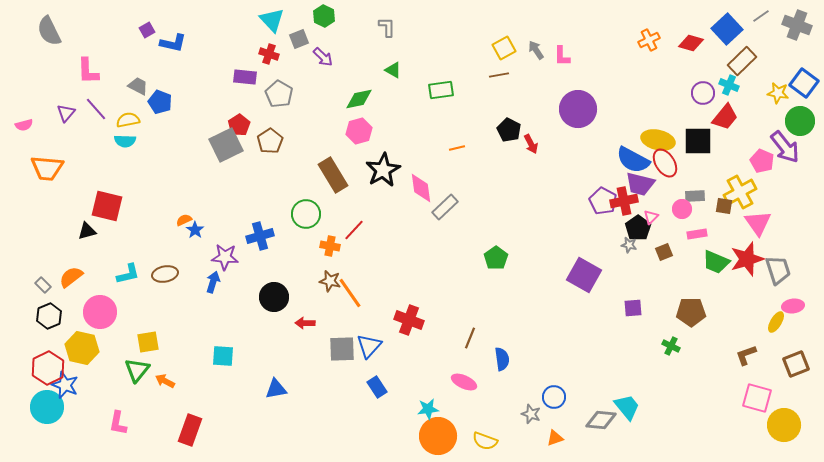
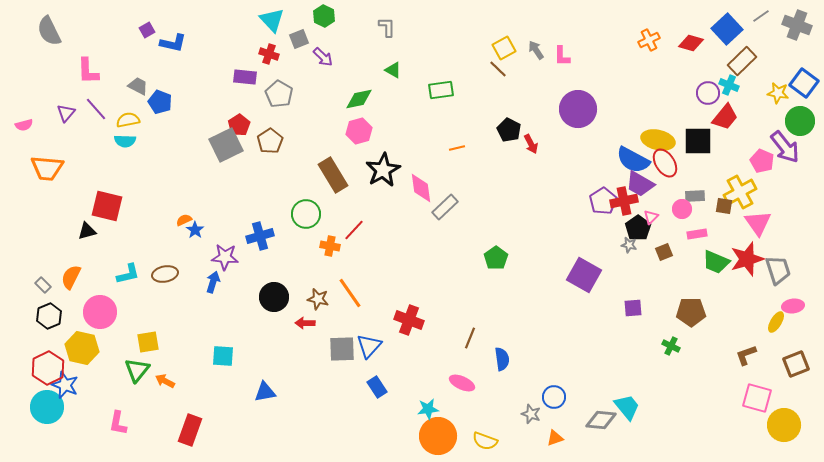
brown line at (499, 75): moved 1 px left, 6 px up; rotated 54 degrees clockwise
purple circle at (703, 93): moved 5 px right
purple trapezoid at (640, 184): rotated 16 degrees clockwise
purple pentagon at (603, 201): rotated 12 degrees clockwise
orange semicircle at (71, 277): rotated 25 degrees counterclockwise
brown star at (330, 281): moved 12 px left, 18 px down
pink ellipse at (464, 382): moved 2 px left, 1 px down
blue triangle at (276, 389): moved 11 px left, 3 px down
